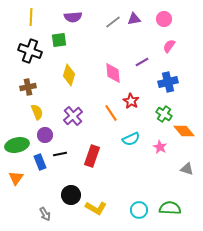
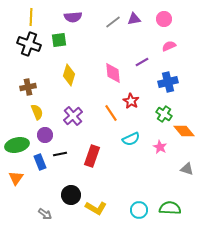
pink semicircle: rotated 32 degrees clockwise
black cross: moved 1 px left, 7 px up
gray arrow: rotated 24 degrees counterclockwise
